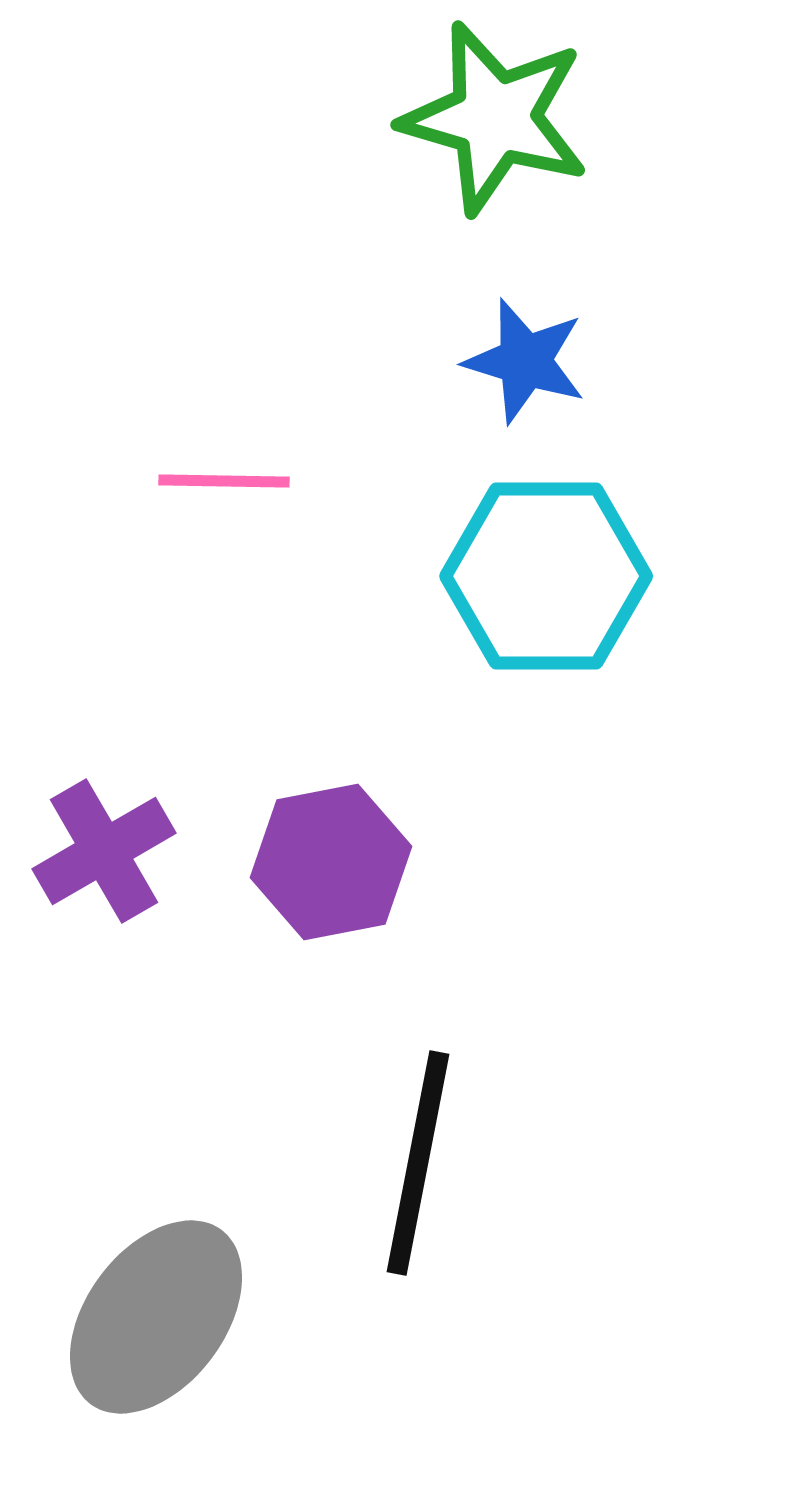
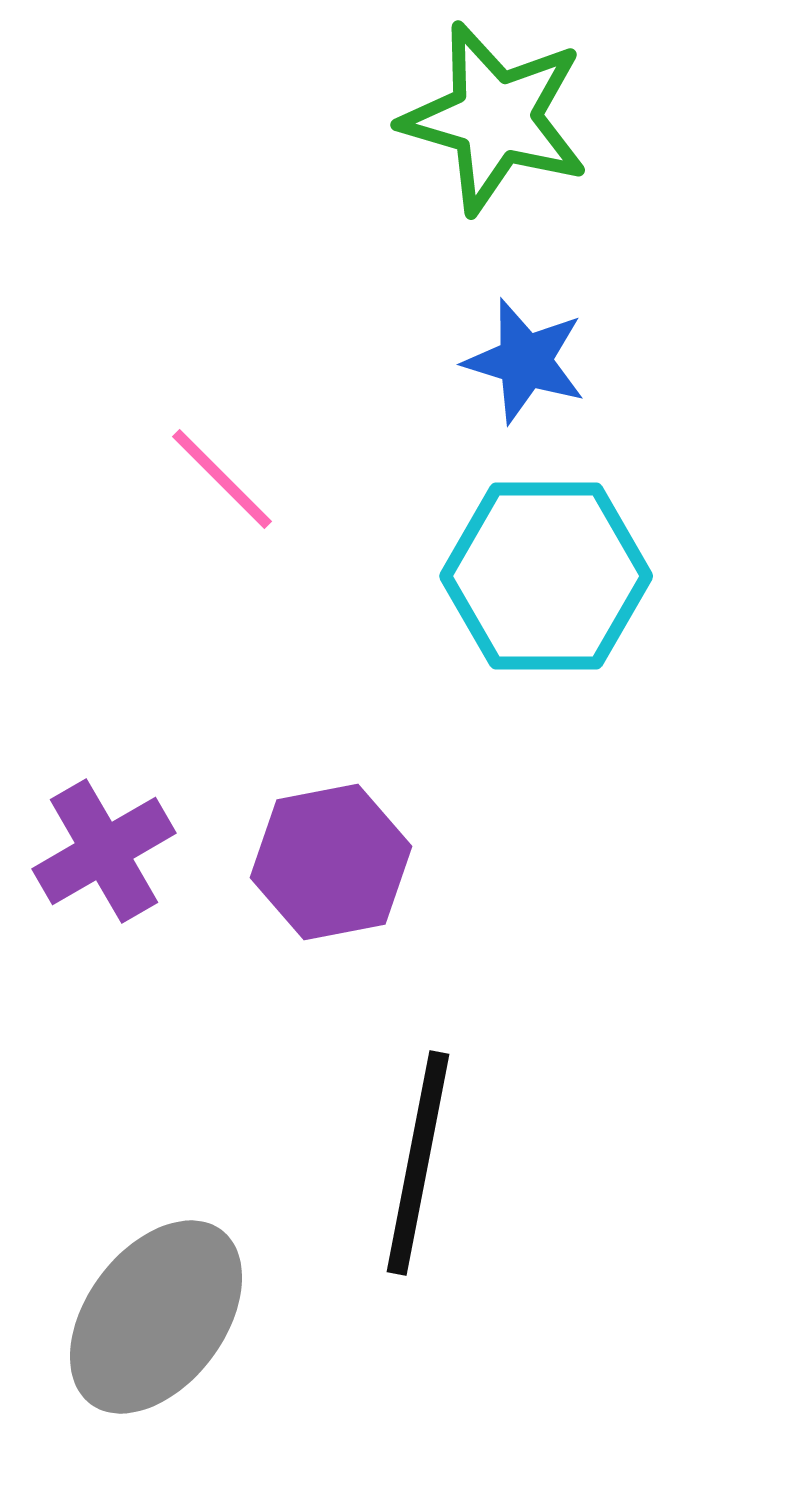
pink line: moved 2 px left, 2 px up; rotated 44 degrees clockwise
